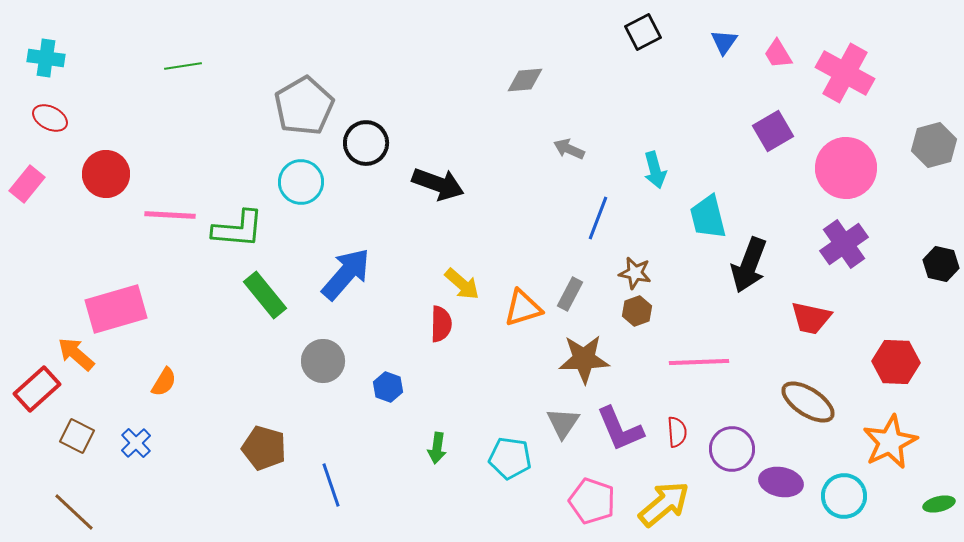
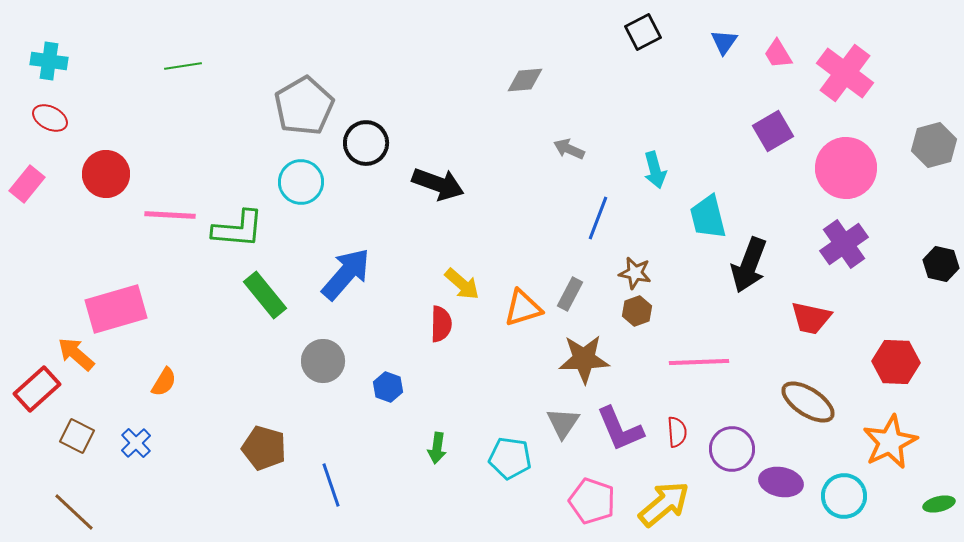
cyan cross at (46, 58): moved 3 px right, 3 px down
pink cross at (845, 73): rotated 8 degrees clockwise
